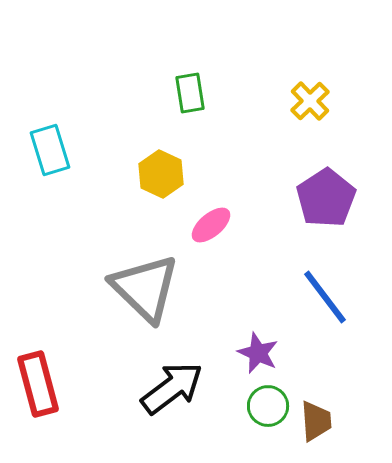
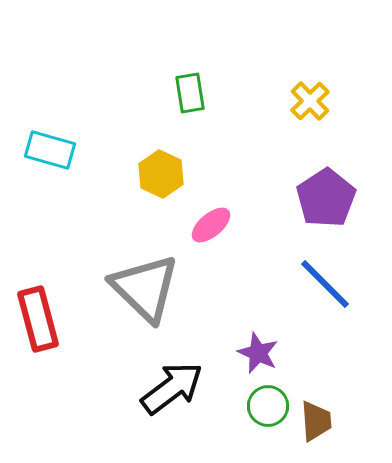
cyan rectangle: rotated 57 degrees counterclockwise
blue line: moved 13 px up; rotated 8 degrees counterclockwise
red rectangle: moved 65 px up
